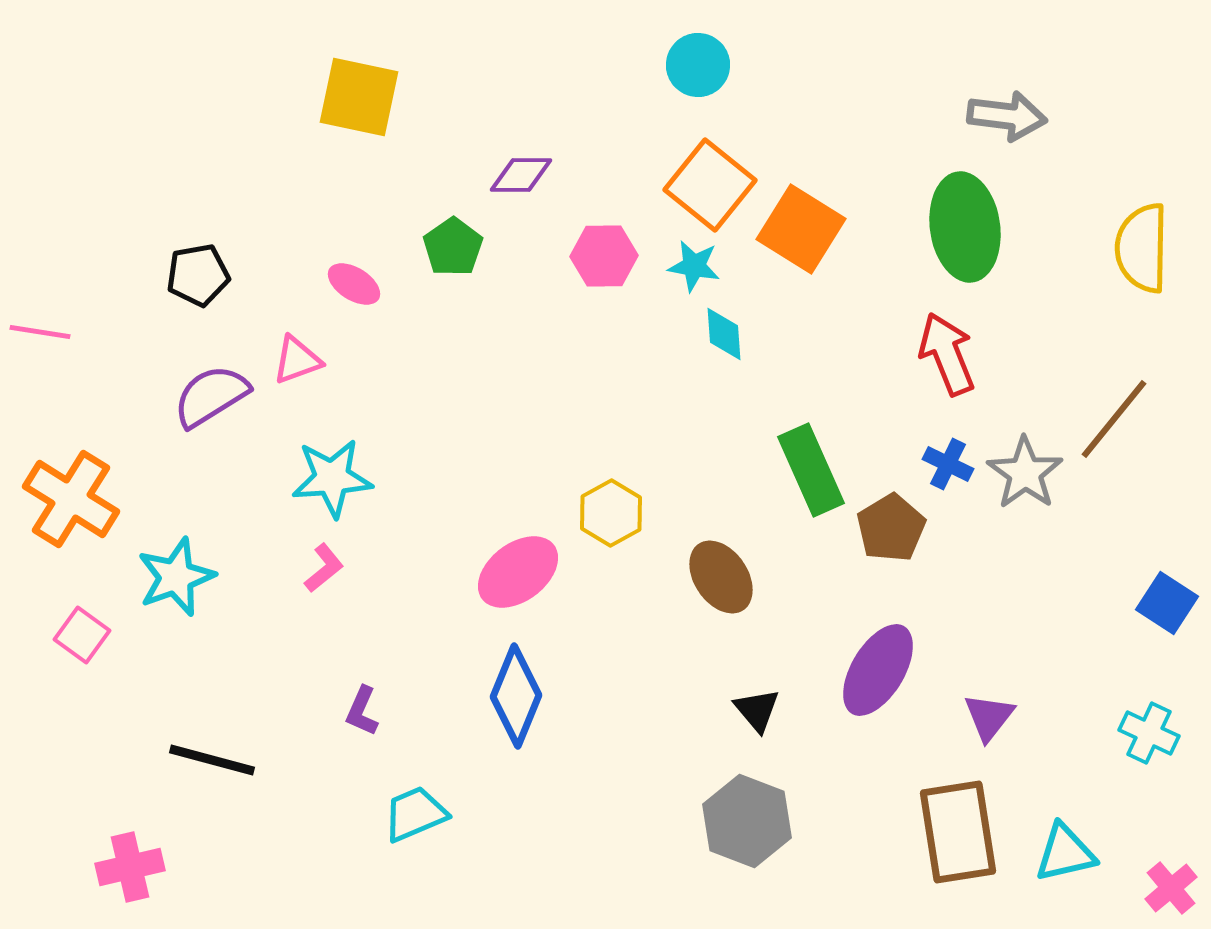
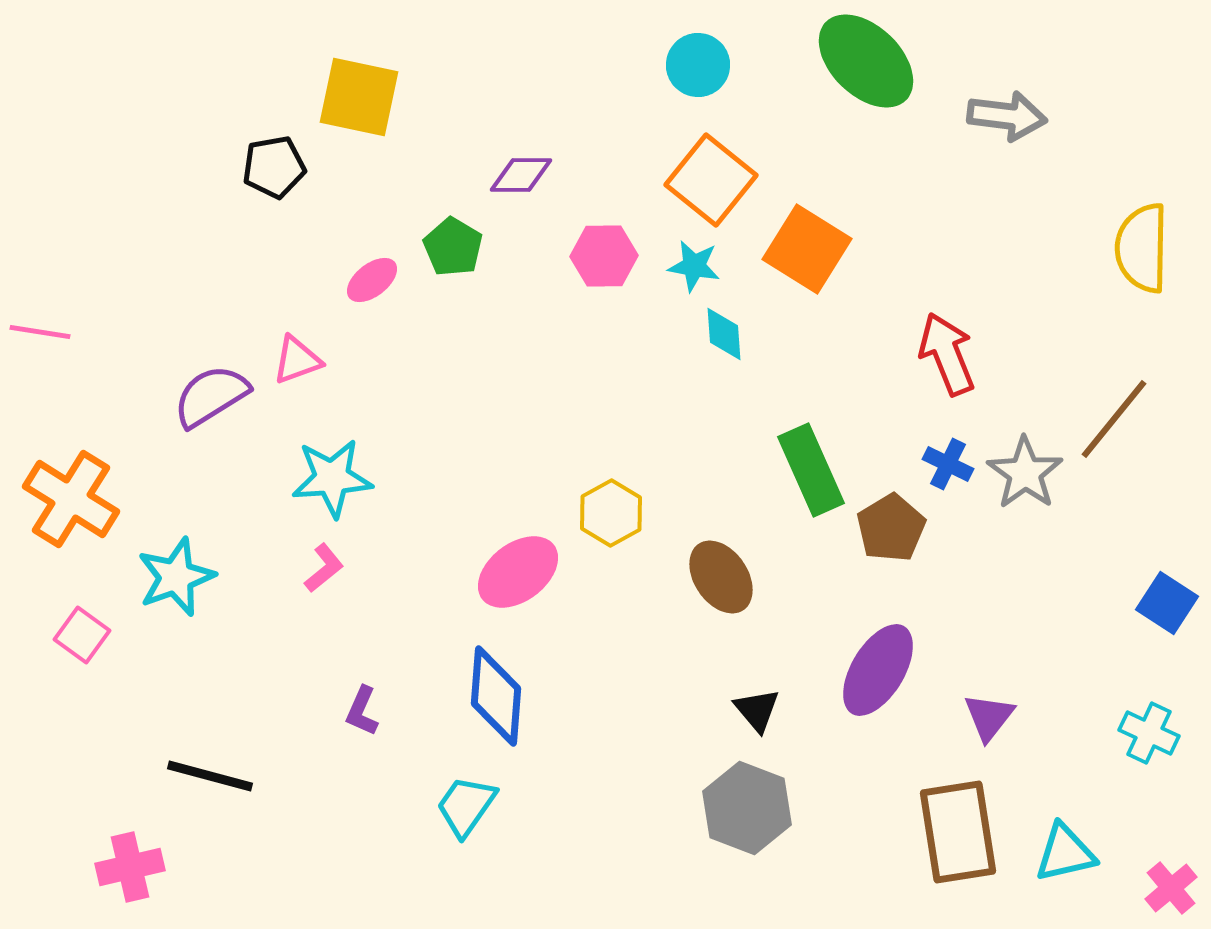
orange square at (710, 185): moved 1 px right, 5 px up
green ellipse at (965, 227): moved 99 px left, 166 px up; rotated 38 degrees counterclockwise
orange square at (801, 229): moved 6 px right, 20 px down
green pentagon at (453, 247): rotated 6 degrees counterclockwise
black pentagon at (198, 275): moved 76 px right, 108 px up
pink ellipse at (354, 284): moved 18 px right, 4 px up; rotated 70 degrees counterclockwise
blue diamond at (516, 696): moved 20 px left; rotated 18 degrees counterclockwise
black line at (212, 760): moved 2 px left, 16 px down
cyan trapezoid at (415, 814): moved 51 px right, 8 px up; rotated 32 degrees counterclockwise
gray hexagon at (747, 821): moved 13 px up
